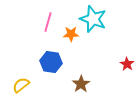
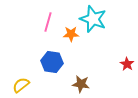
blue hexagon: moved 1 px right
brown star: rotated 30 degrees counterclockwise
